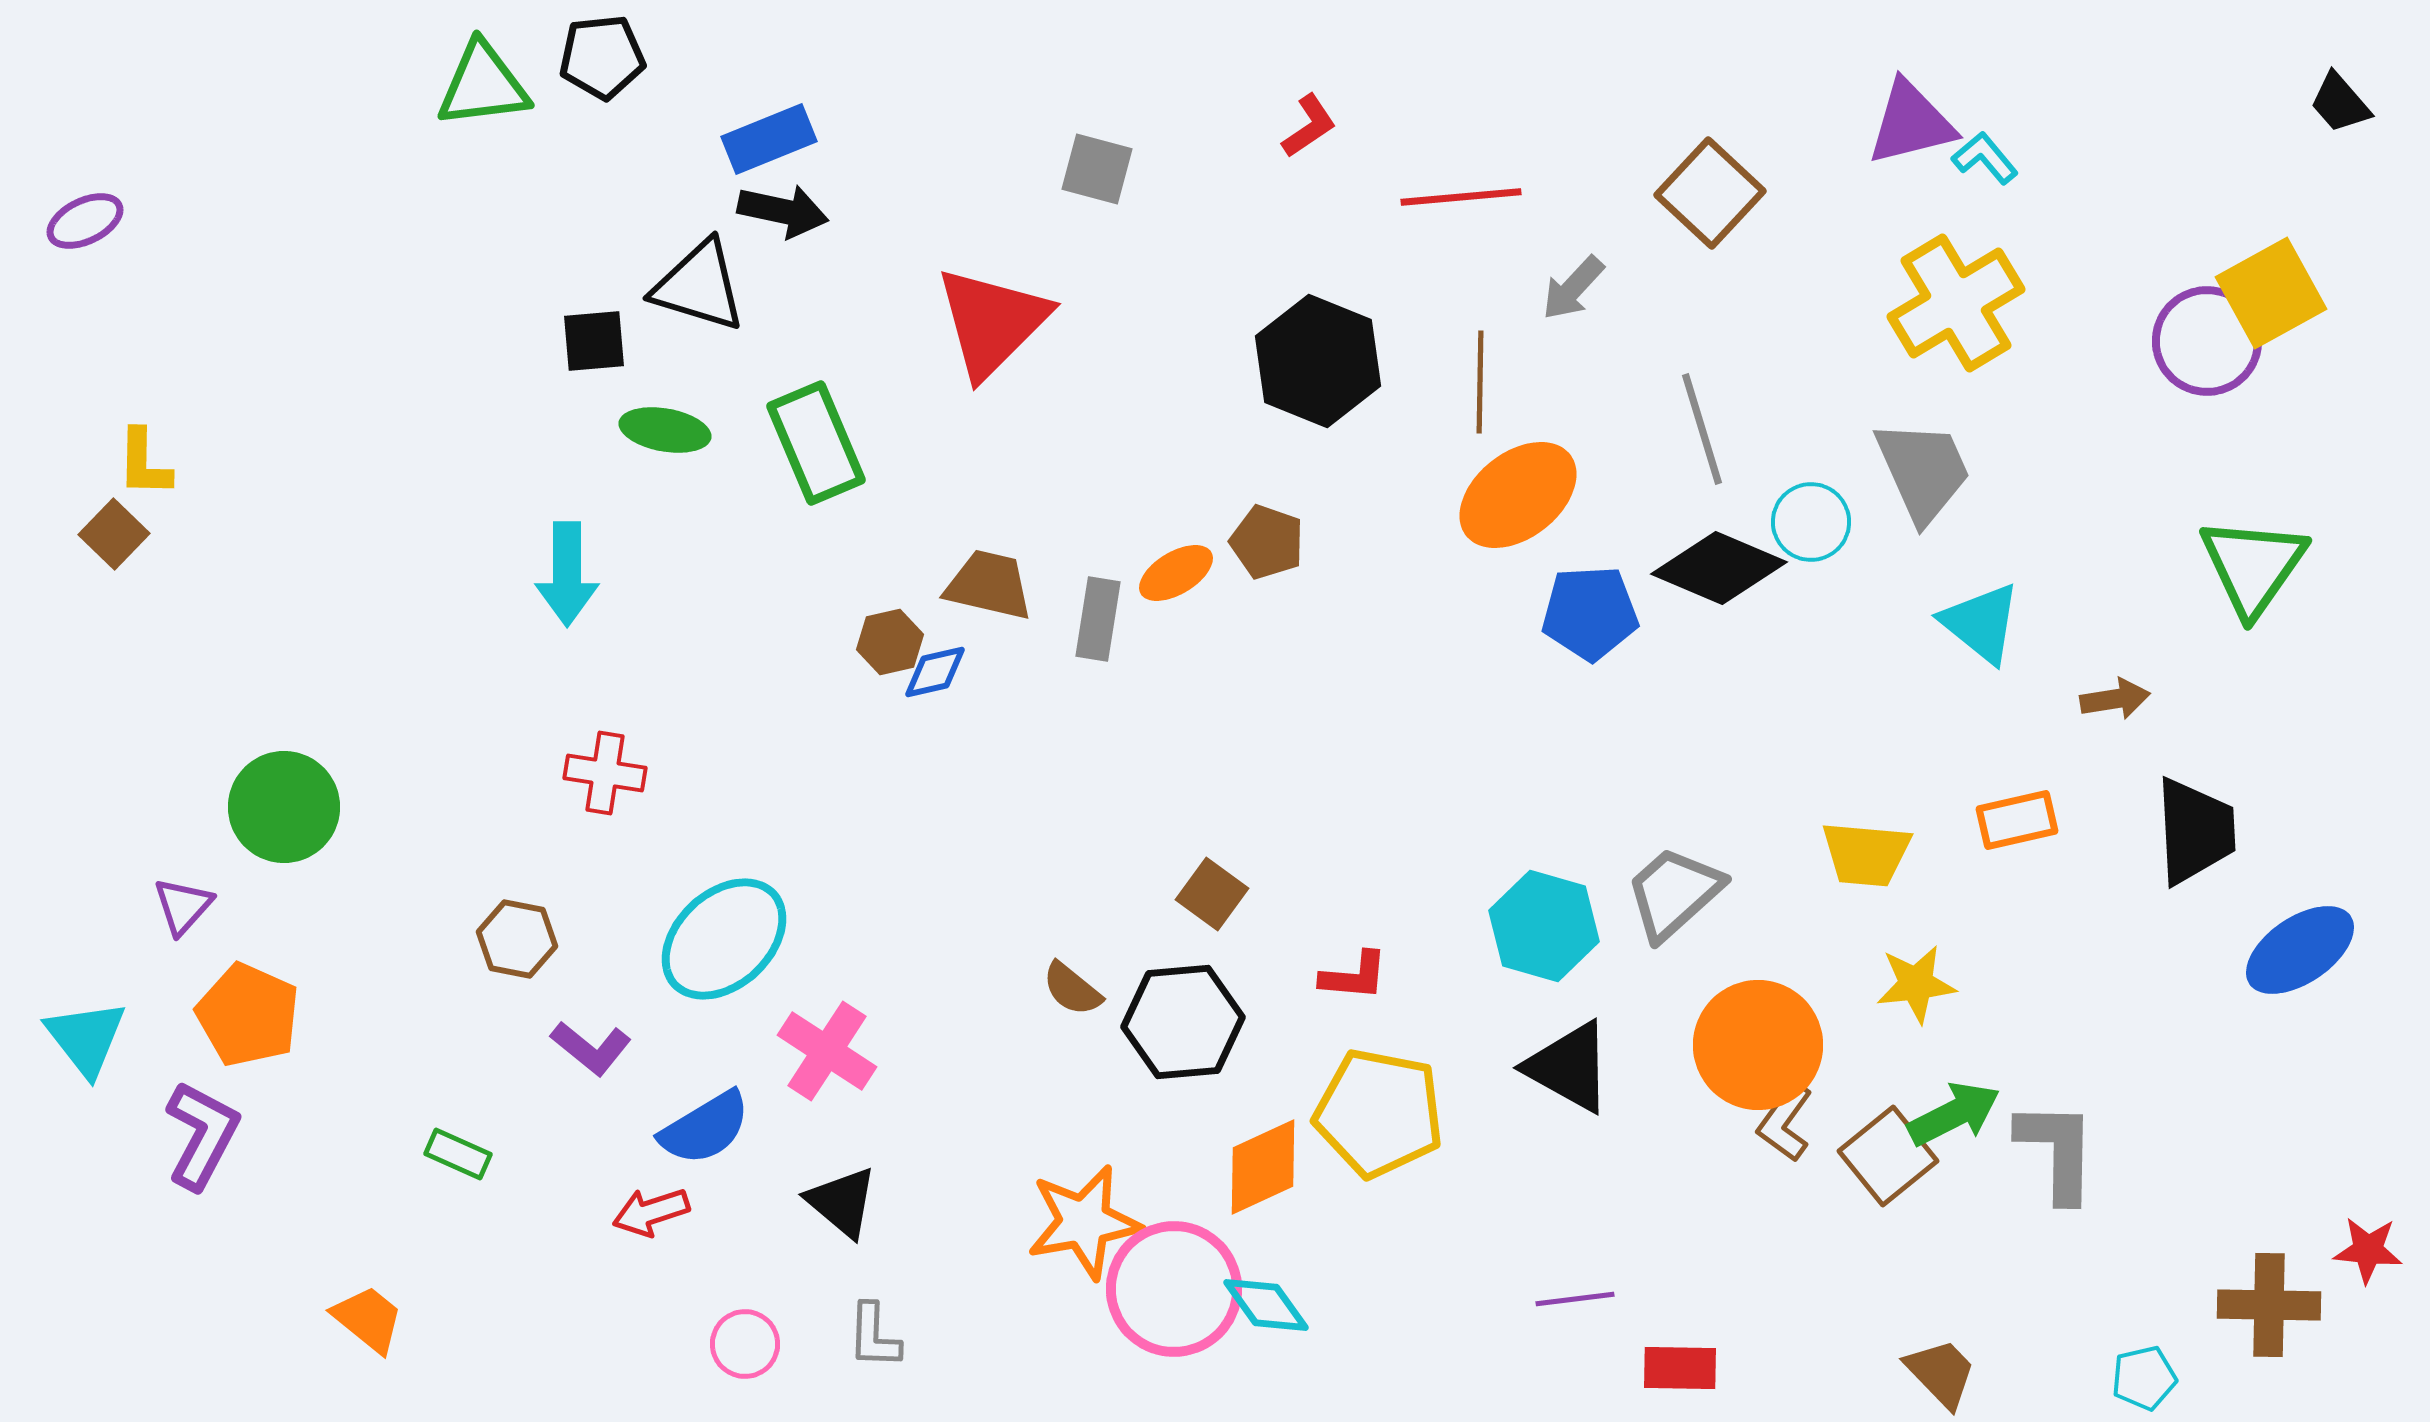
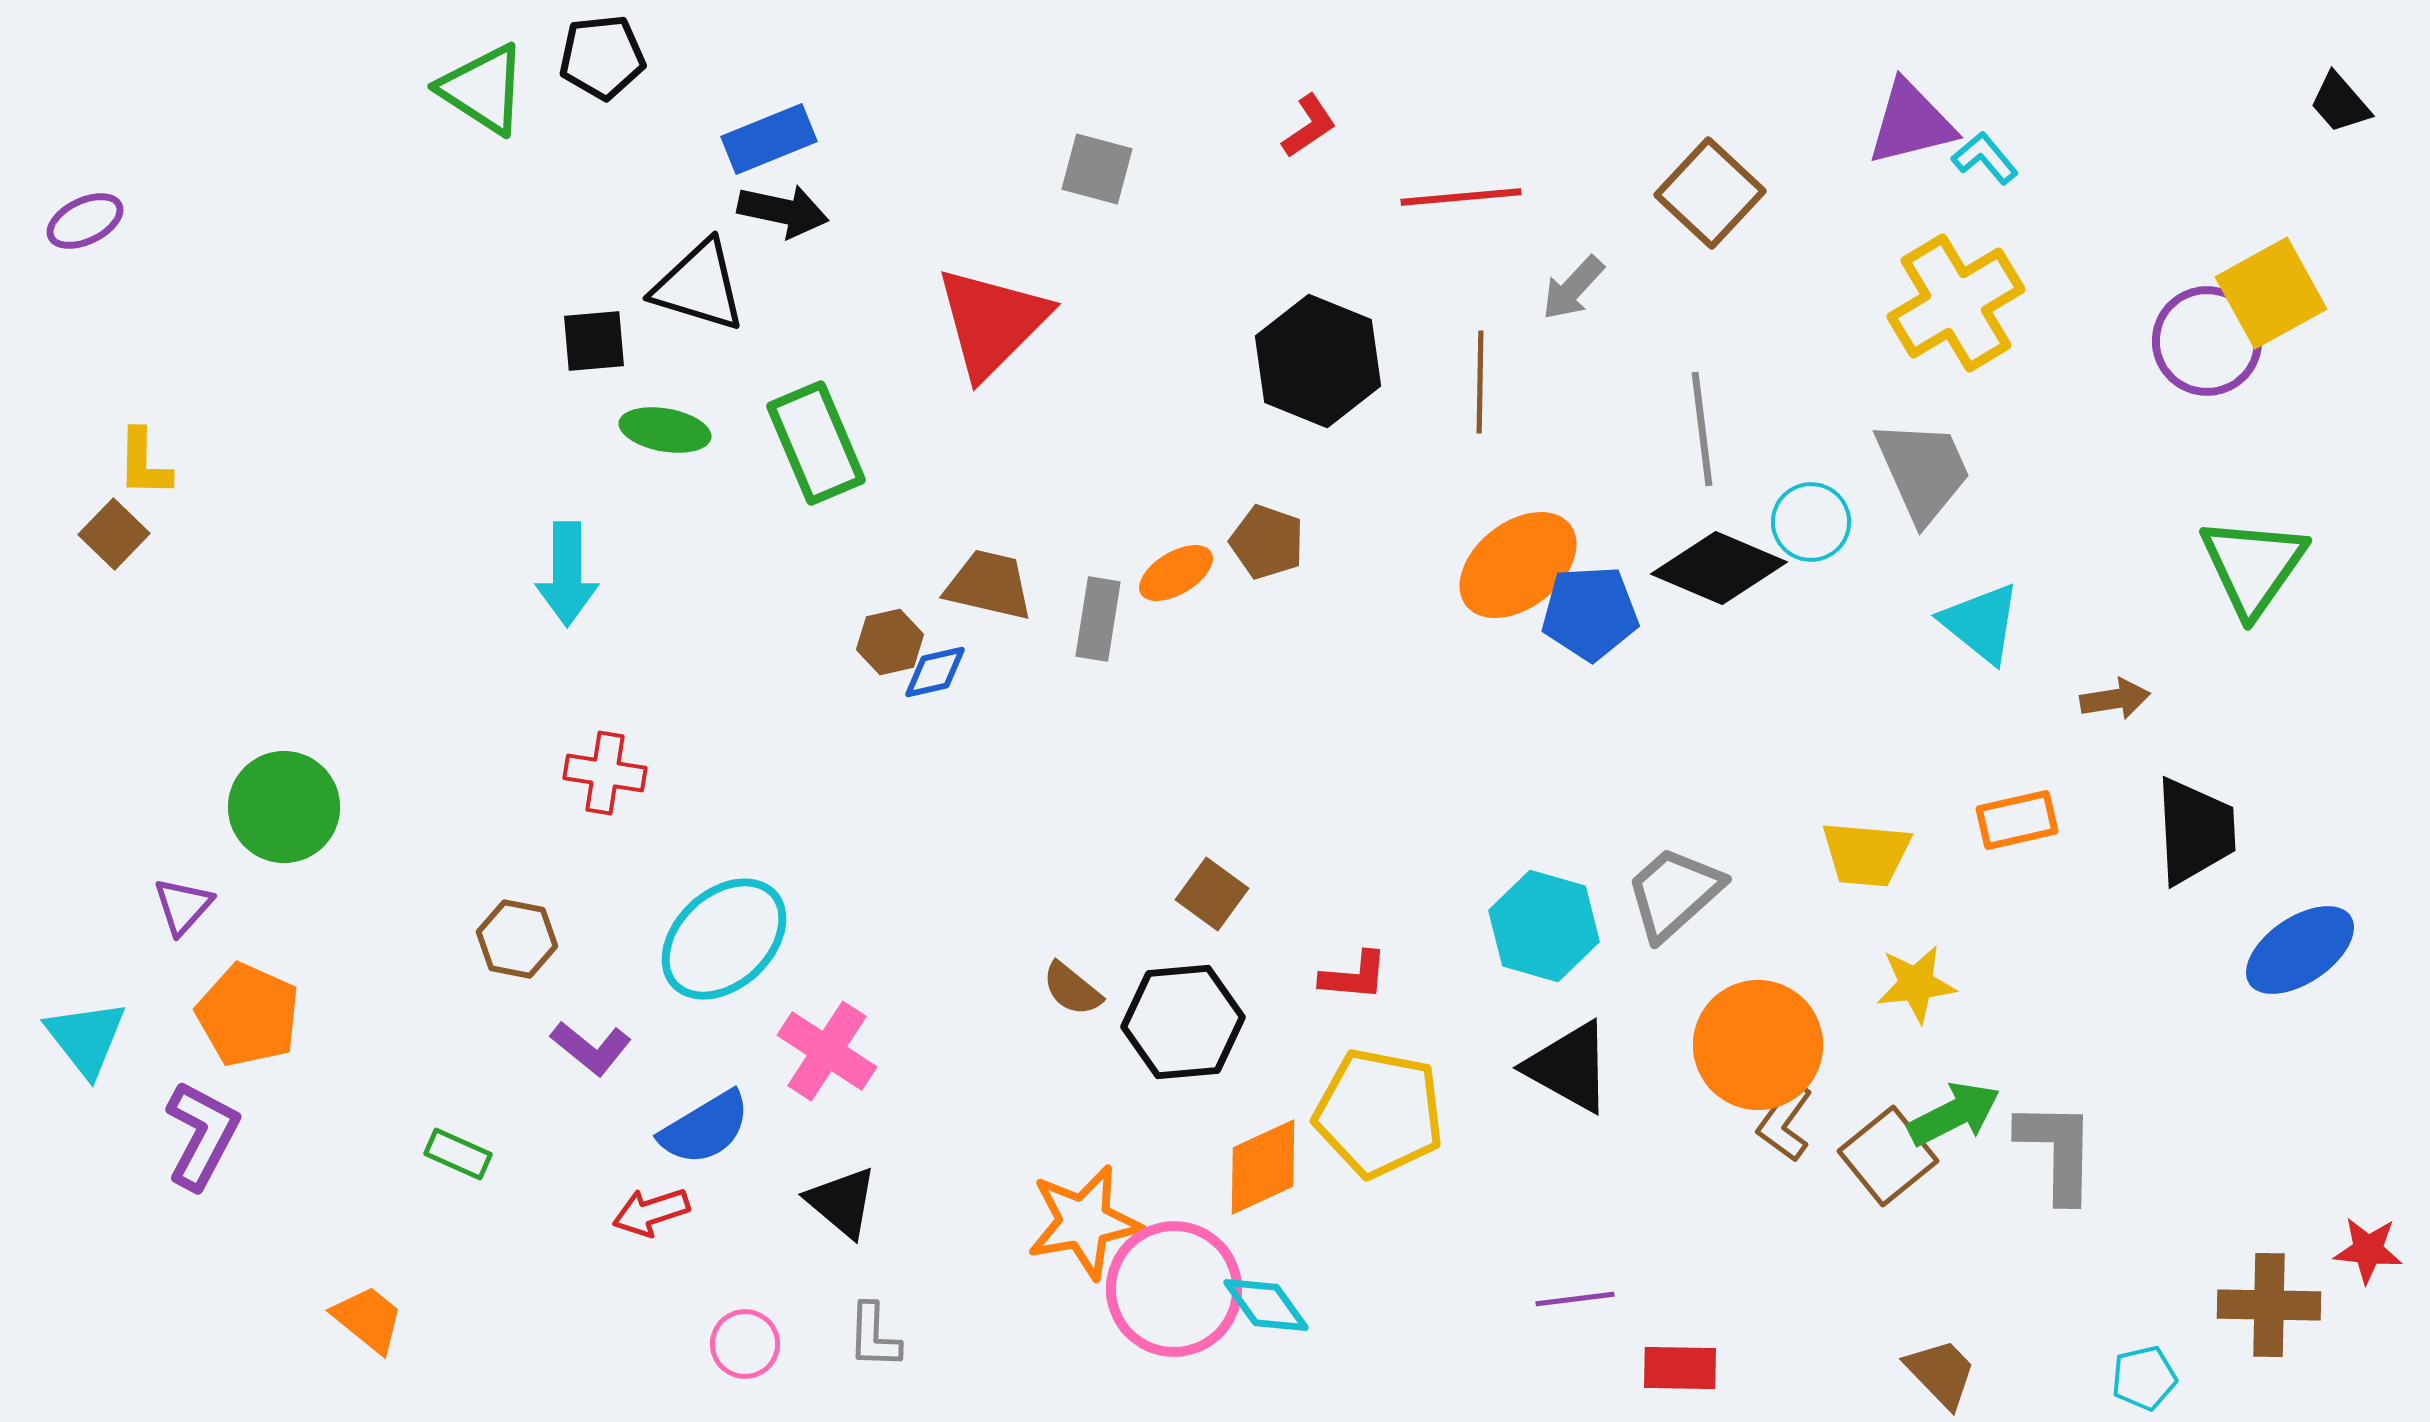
green triangle at (483, 85): moved 4 px down; rotated 40 degrees clockwise
gray line at (1702, 429): rotated 10 degrees clockwise
orange ellipse at (1518, 495): moved 70 px down
